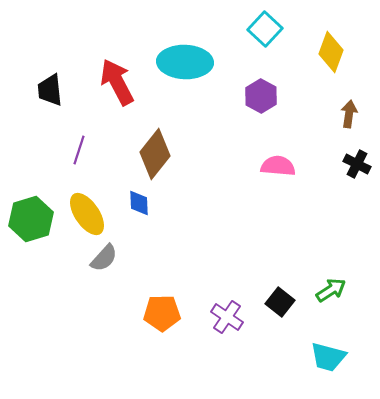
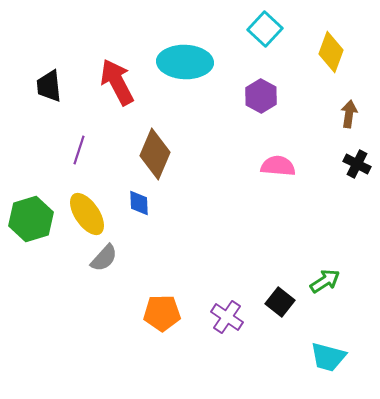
black trapezoid: moved 1 px left, 4 px up
brown diamond: rotated 15 degrees counterclockwise
green arrow: moved 6 px left, 9 px up
